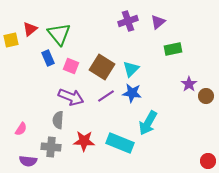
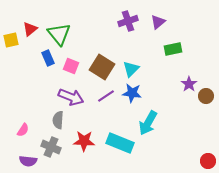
pink semicircle: moved 2 px right, 1 px down
gray cross: rotated 18 degrees clockwise
